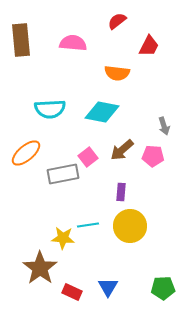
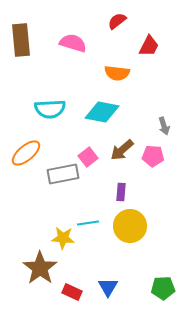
pink semicircle: rotated 12 degrees clockwise
cyan line: moved 2 px up
